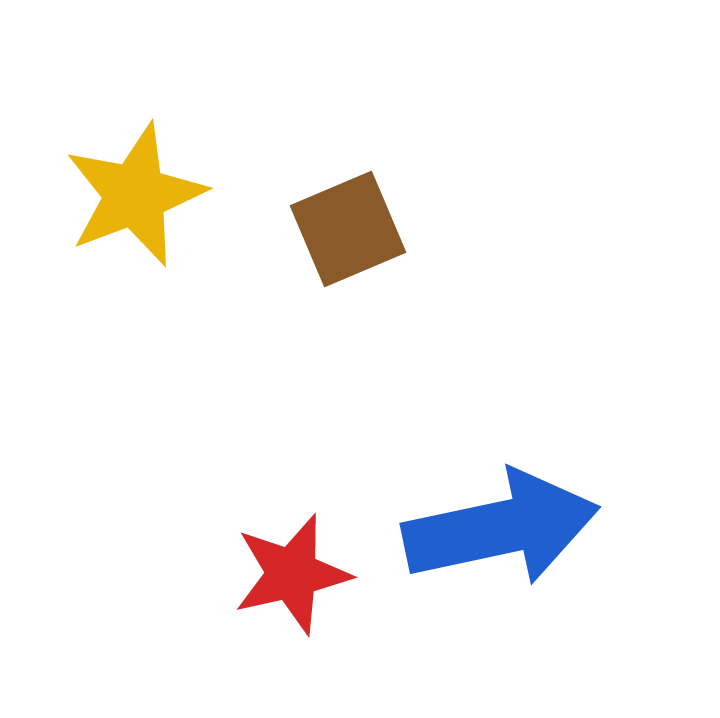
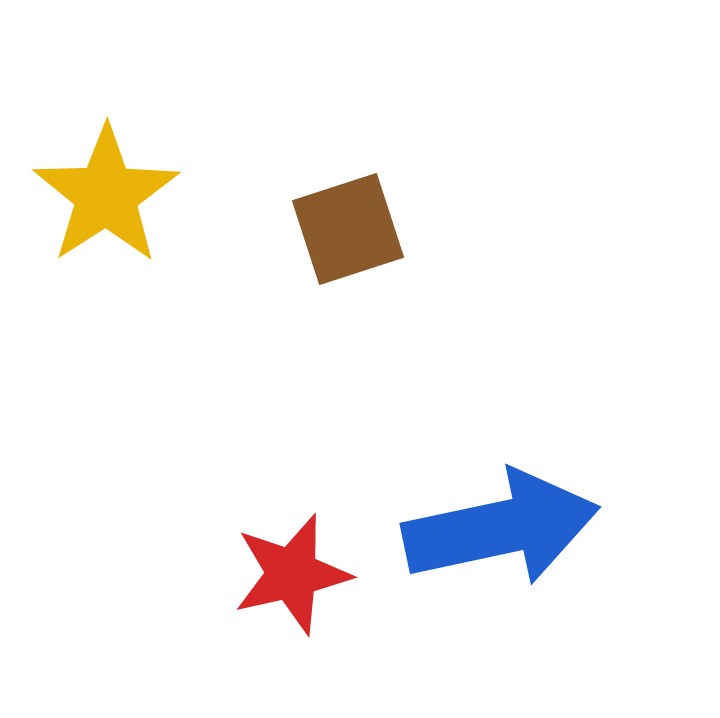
yellow star: moved 29 px left; rotated 12 degrees counterclockwise
brown square: rotated 5 degrees clockwise
